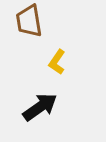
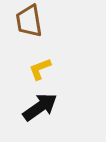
yellow L-shape: moved 17 px left, 7 px down; rotated 35 degrees clockwise
